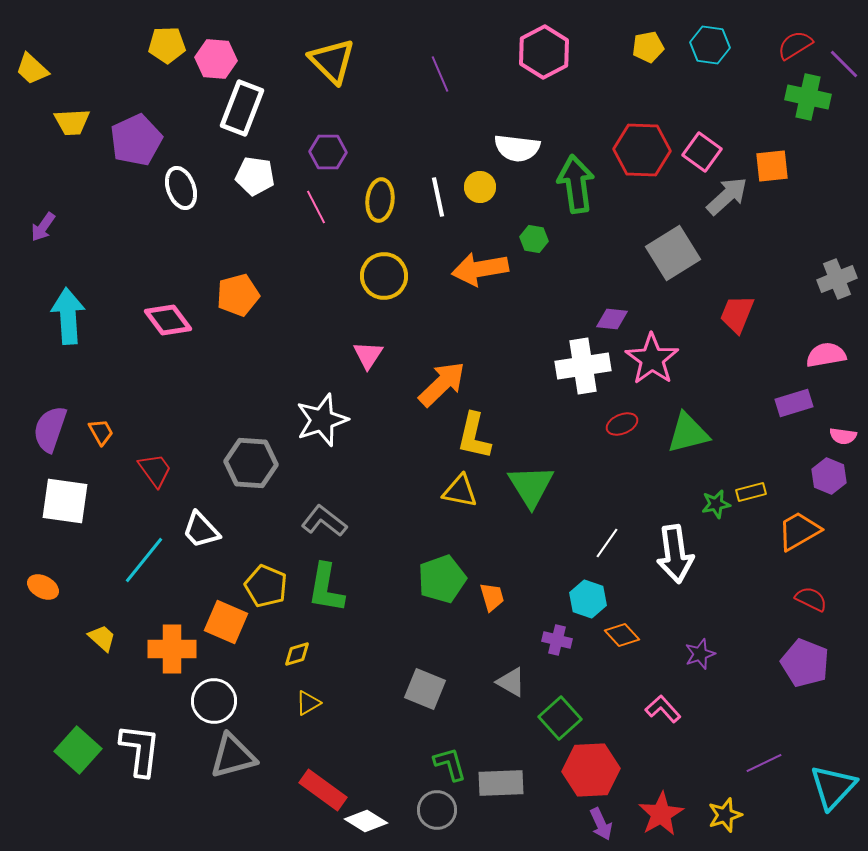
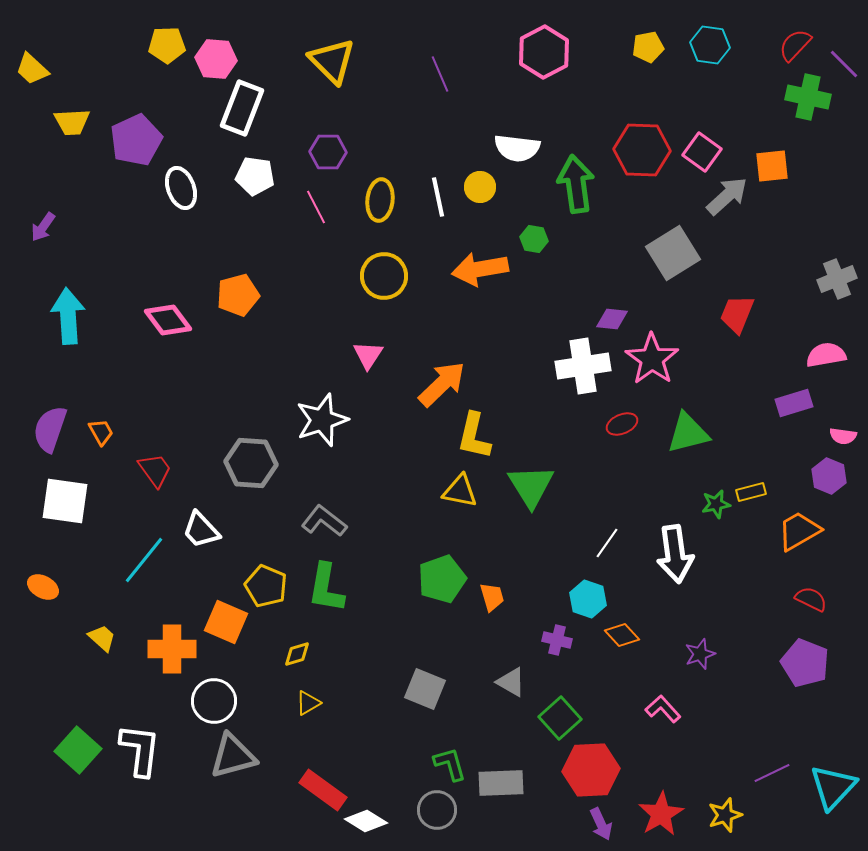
red semicircle at (795, 45): rotated 15 degrees counterclockwise
purple line at (764, 763): moved 8 px right, 10 px down
